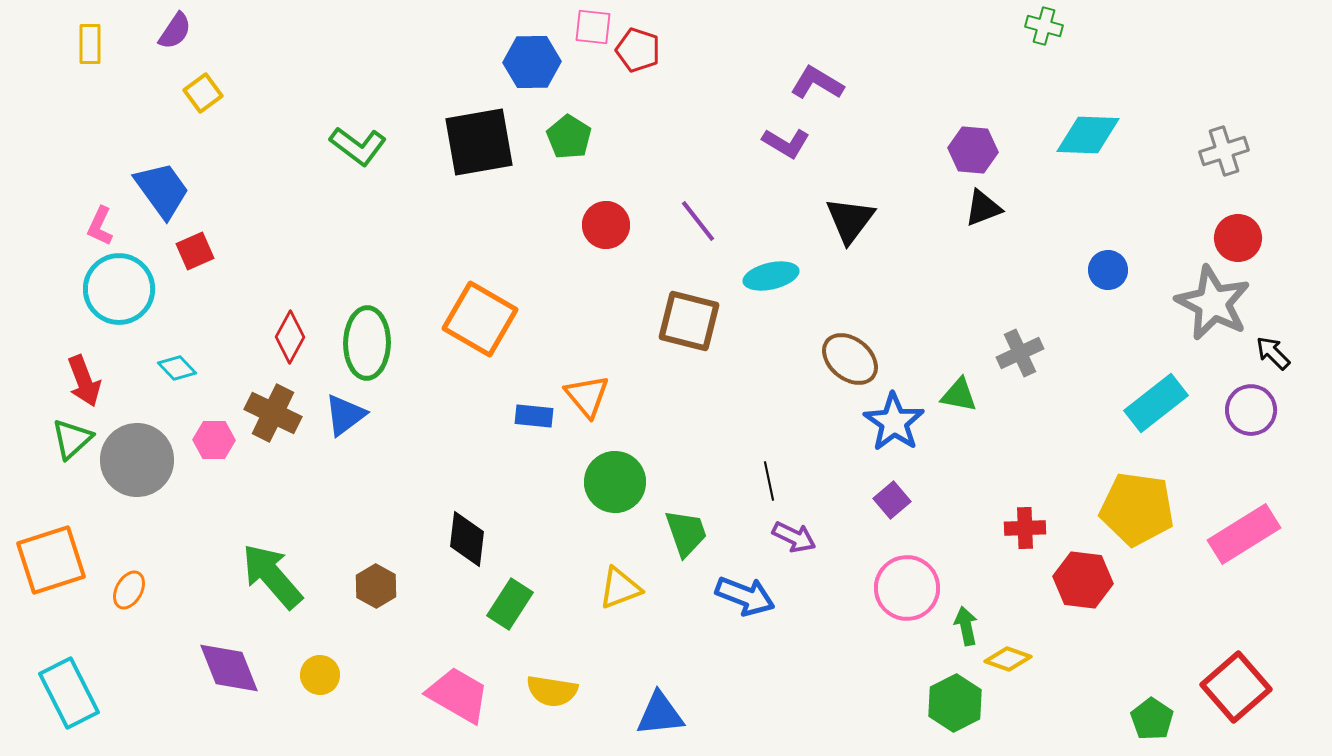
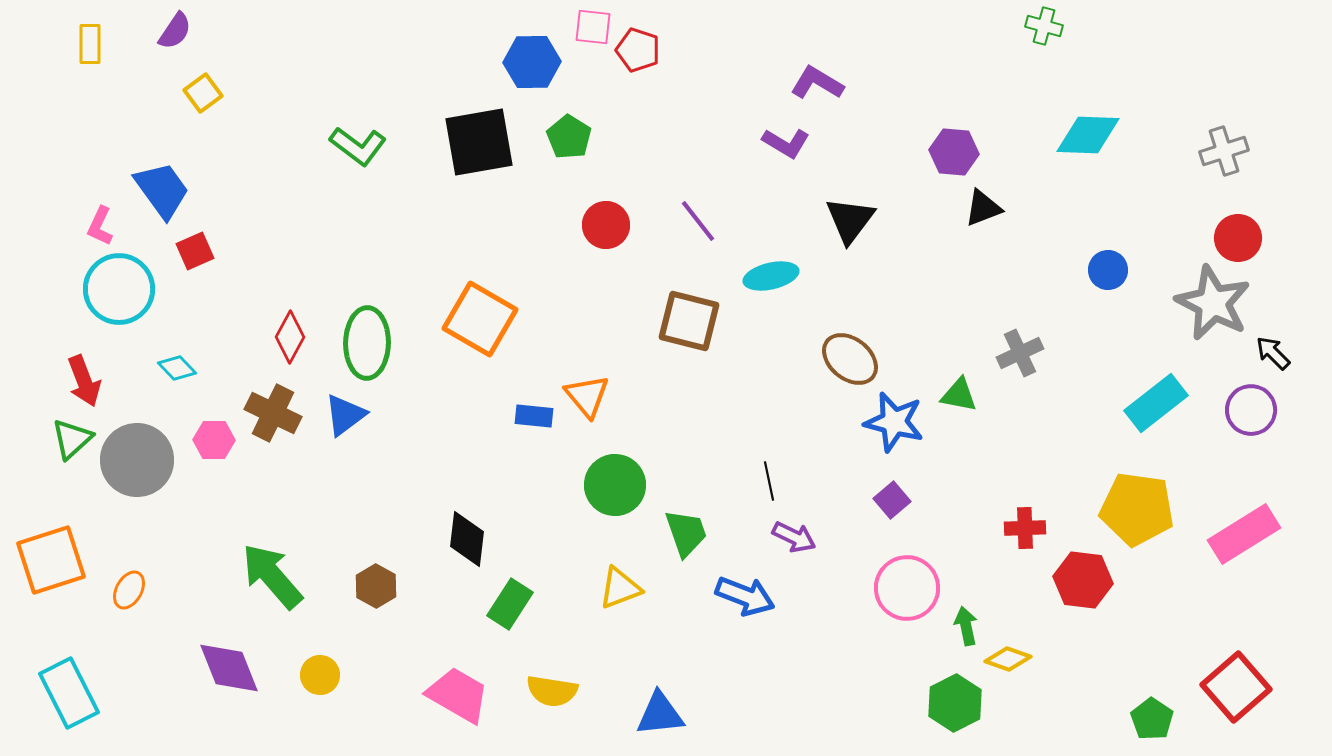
purple hexagon at (973, 150): moved 19 px left, 2 px down
blue star at (894, 422): rotated 20 degrees counterclockwise
green circle at (615, 482): moved 3 px down
